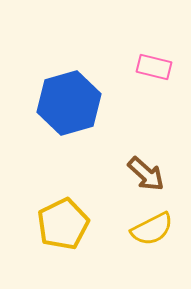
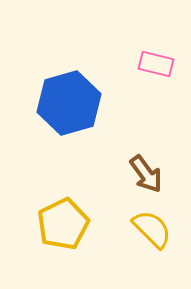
pink rectangle: moved 2 px right, 3 px up
brown arrow: rotated 12 degrees clockwise
yellow semicircle: rotated 108 degrees counterclockwise
